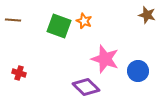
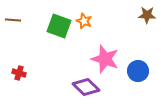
brown star: rotated 12 degrees counterclockwise
